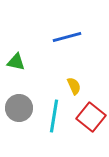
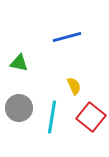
green triangle: moved 3 px right, 1 px down
cyan line: moved 2 px left, 1 px down
